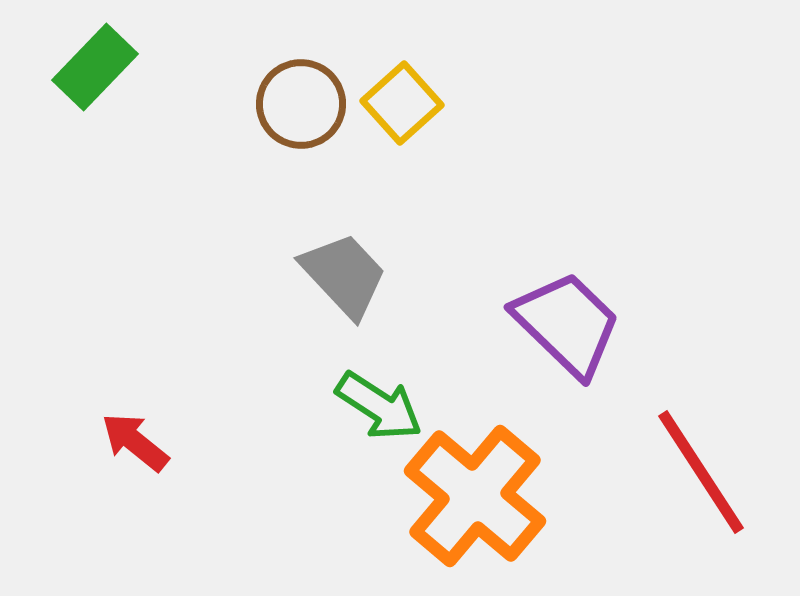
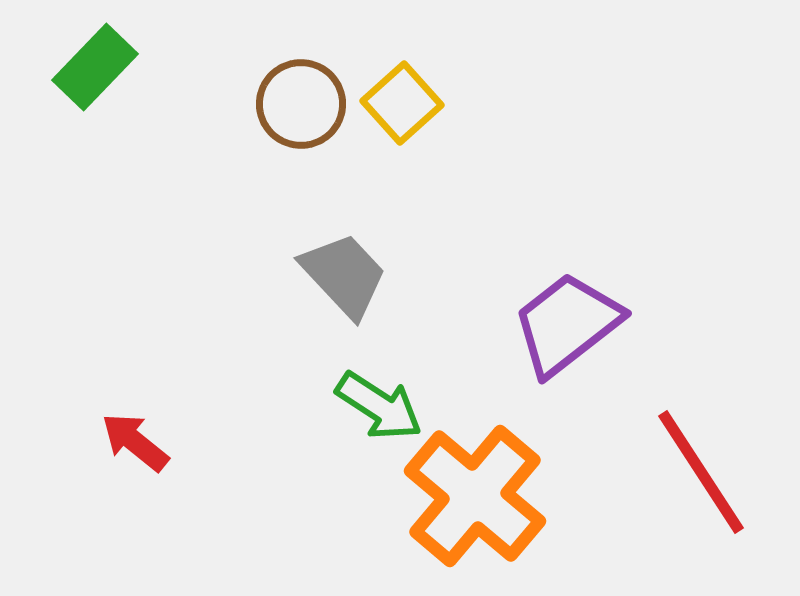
purple trapezoid: rotated 82 degrees counterclockwise
